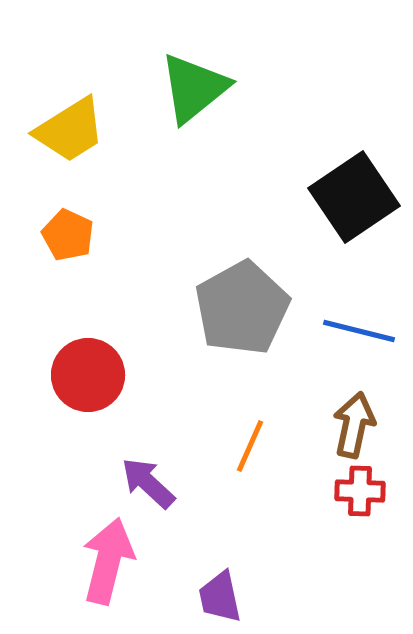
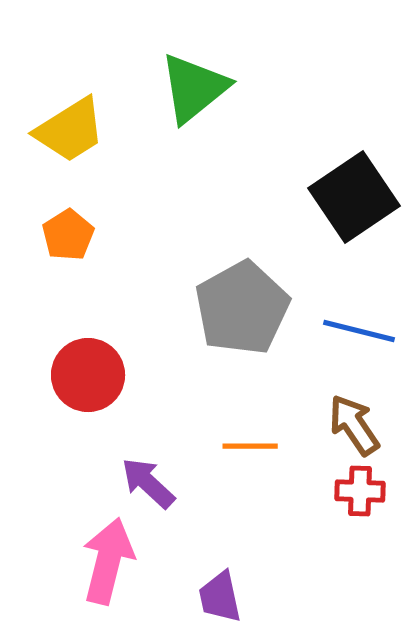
orange pentagon: rotated 15 degrees clockwise
brown arrow: rotated 46 degrees counterclockwise
orange line: rotated 66 degrees clockwise
